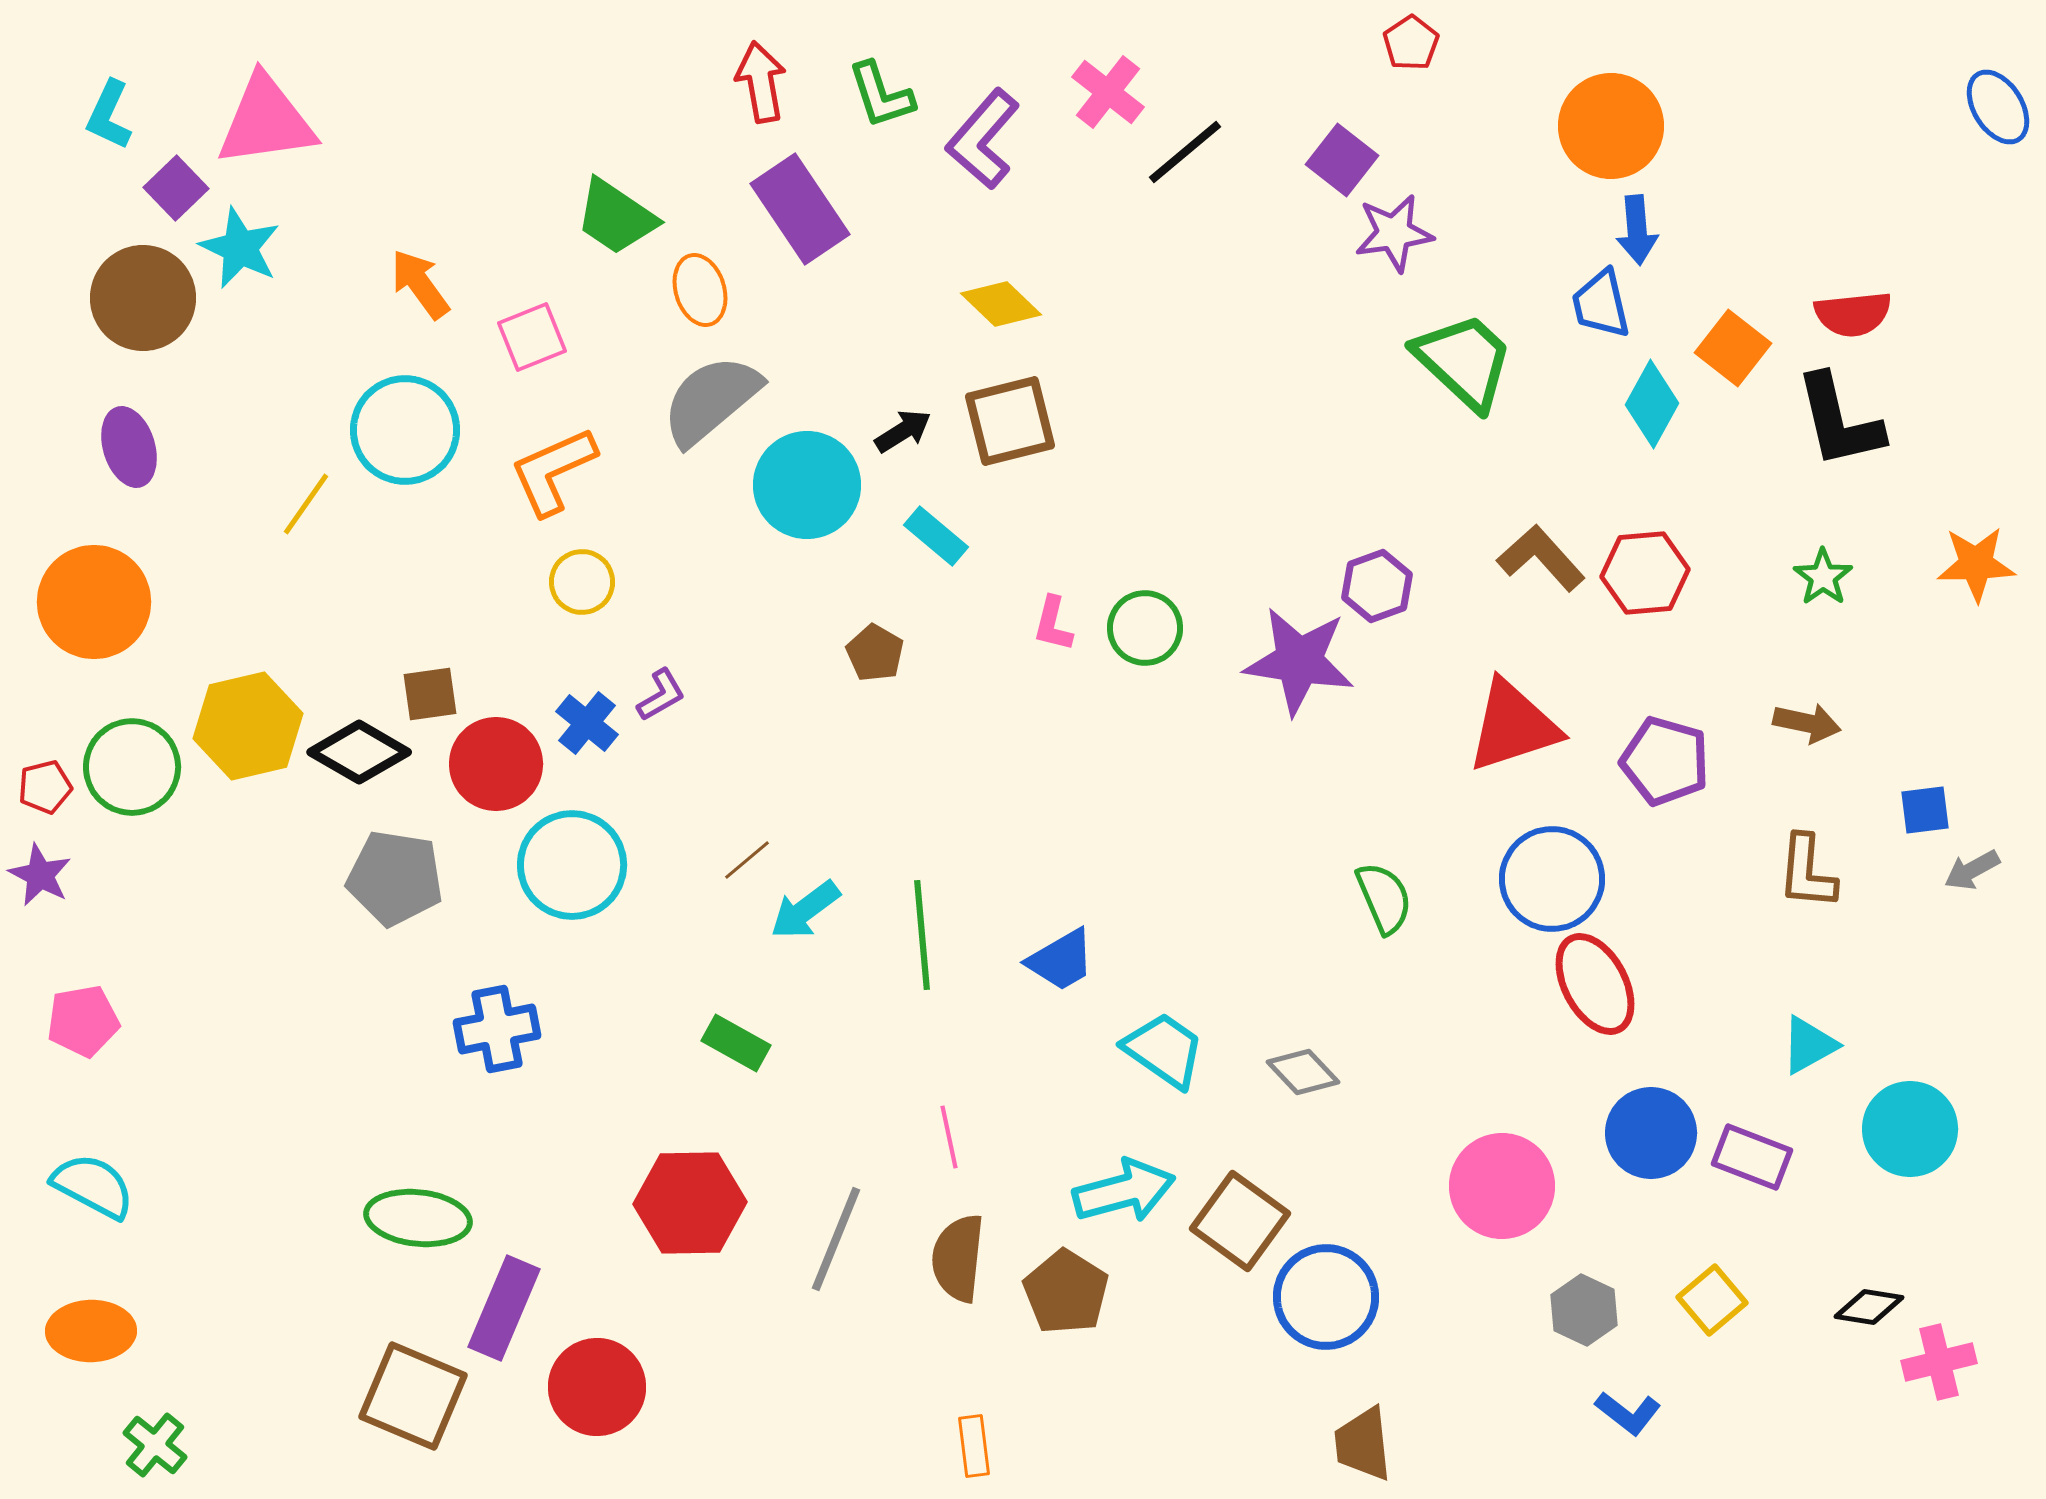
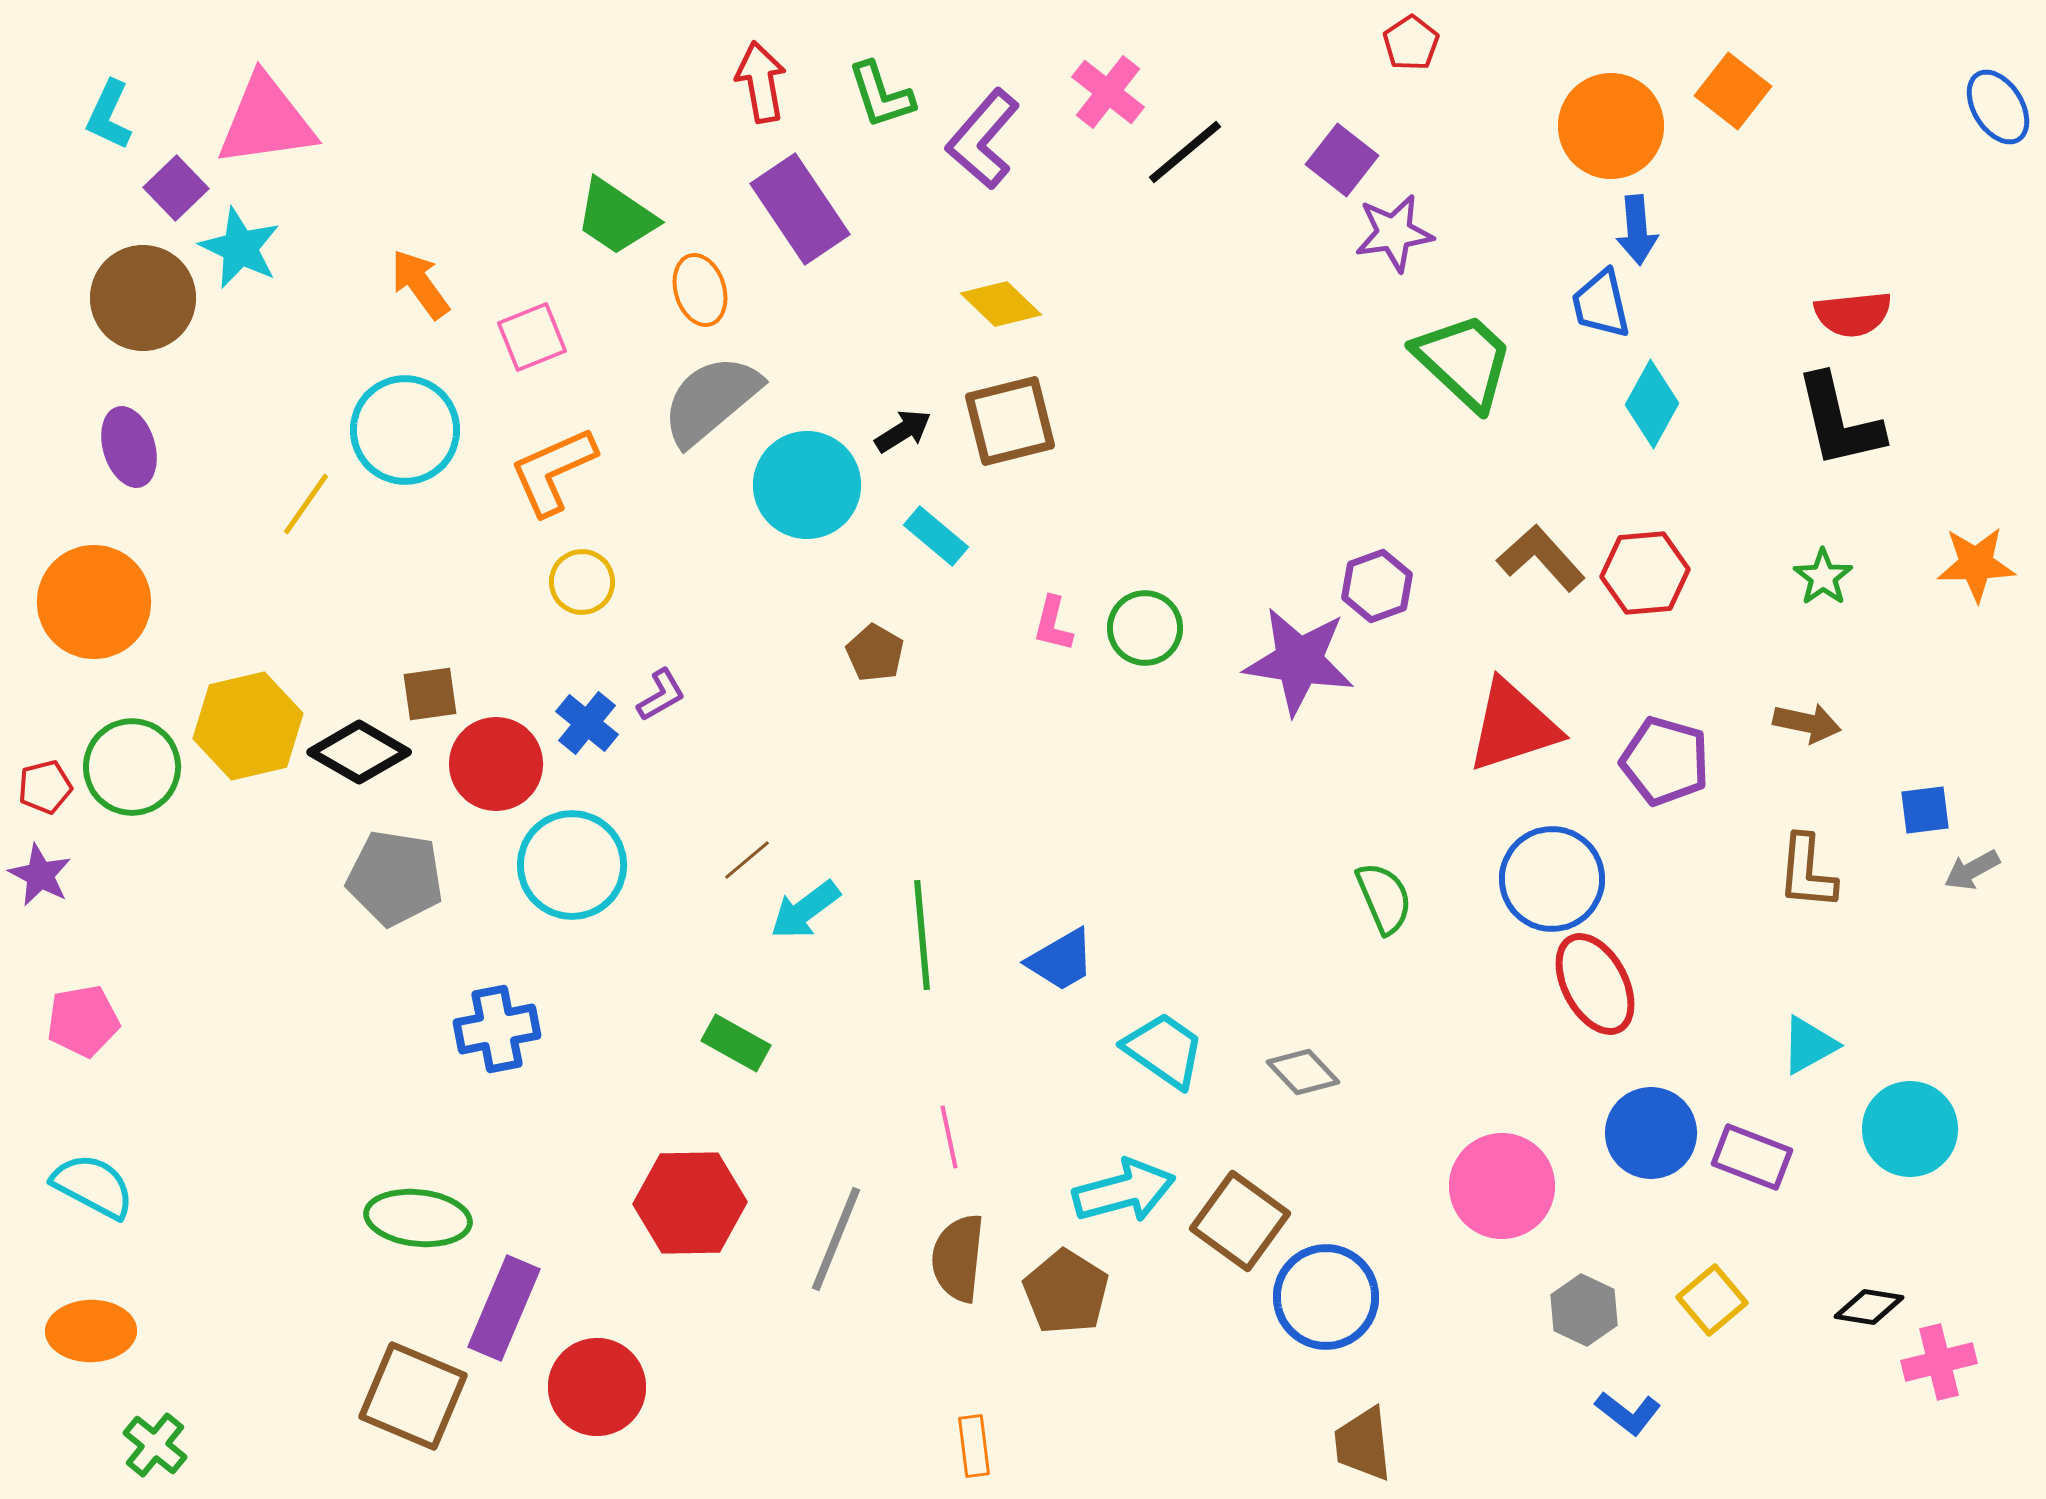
orange square at (1733, 348): moved 257 px up
